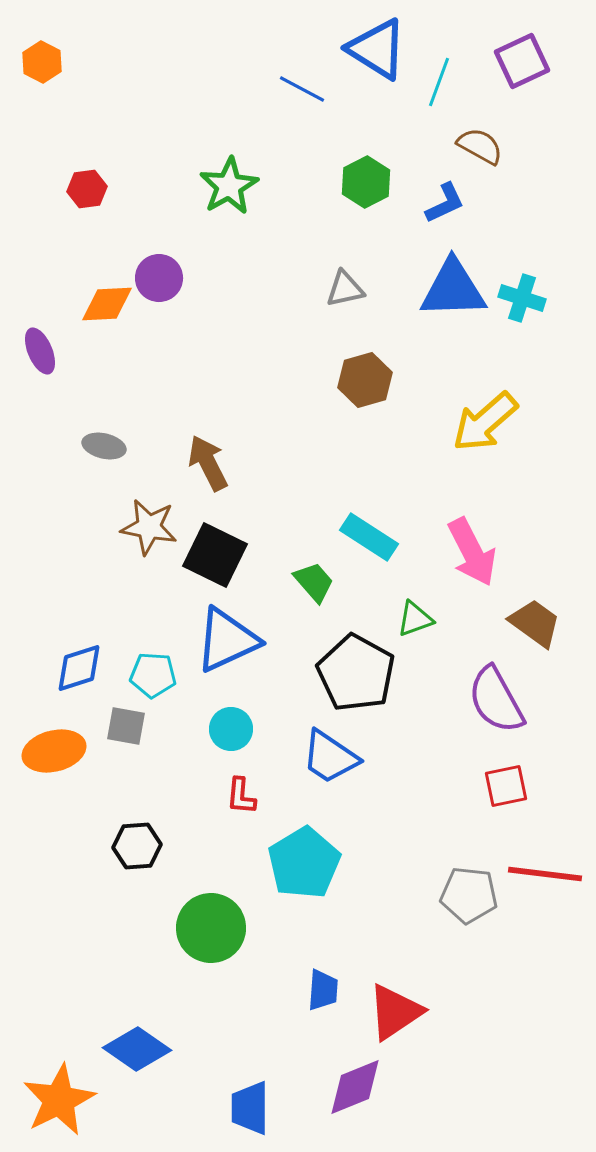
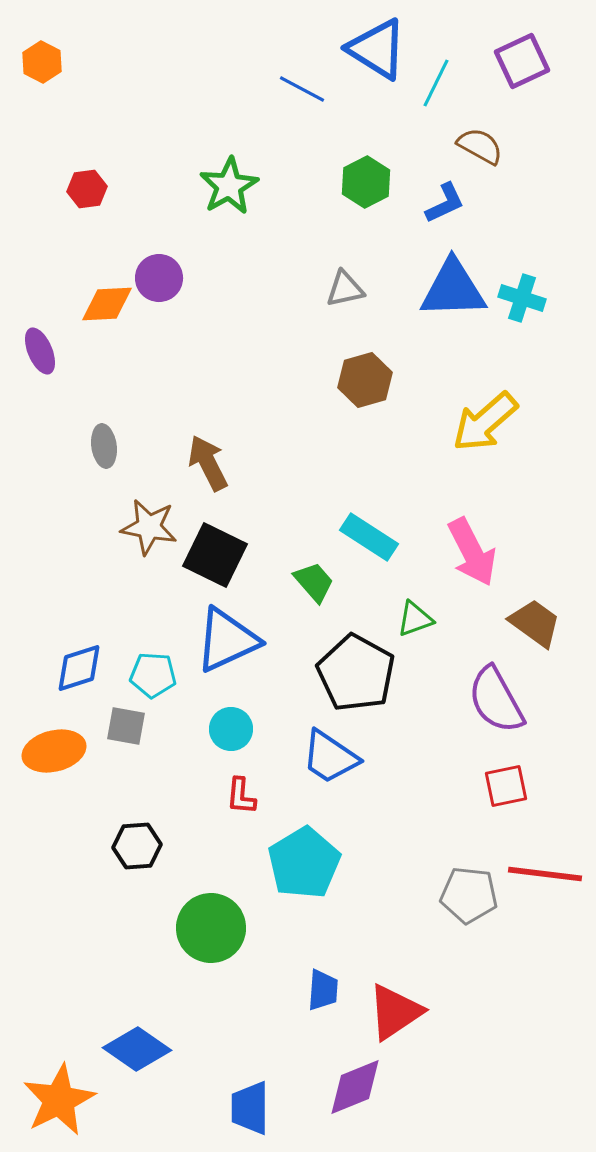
cyan line at (439, 82): moved 3 px left, 1 px down; rotated 6 degrees clockwise
gray ellipse at (104, 446): rotated 69 degrees clockwise
